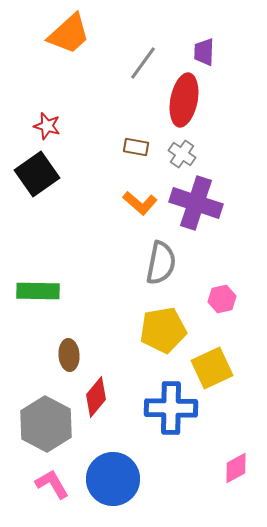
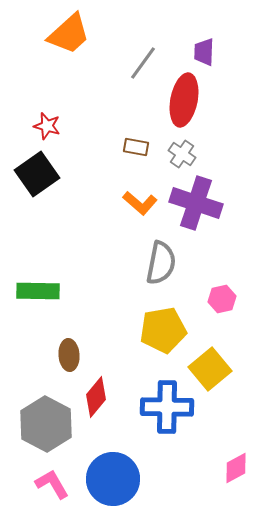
yellow square: moved 2 px left, 1 px down; rotated 15 degrees counterclockwise
blue cross: moved 4 px left, 1 px up
